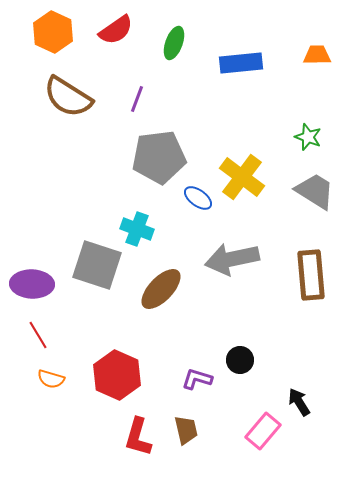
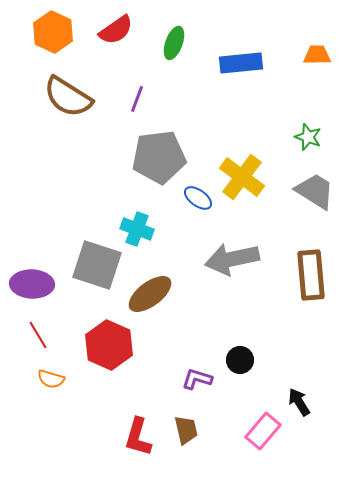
brown ellipse: moved 11 px left, 5 px down; rotated 9 degrees clockwise
red hexagon: moved 8 px left, 30 px up
